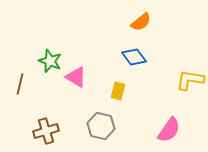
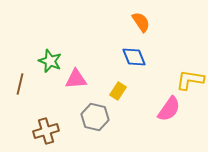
orange semicircle: rotated 85 degrees counterclockwise
blue diamond: rotated 15 degrees clockwise
pink triangle: moved 2 px down; rotated 35 degrees counterclockwise
yellow rectangle: rotated 18 degrees clockwise
gray hexagon: moved 6 px left, 9 px up
pink semicircle: moved 21 px up
